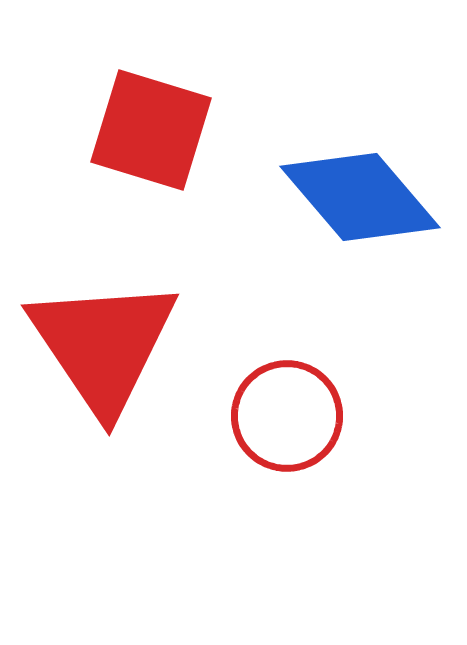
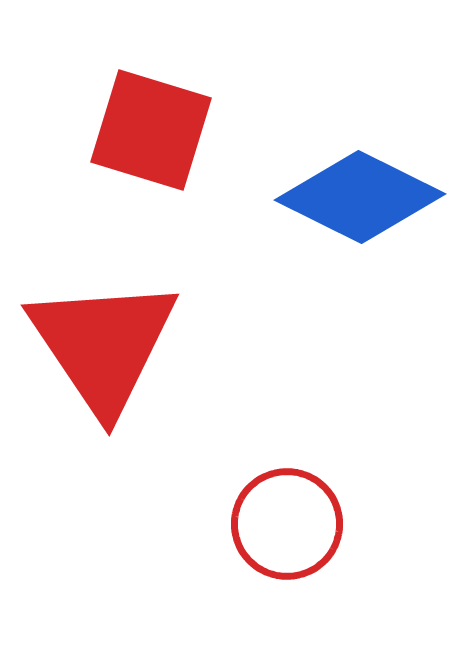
blue diamond: rotated 23 degrees counterclockwise
red circle: moved 108 px down
